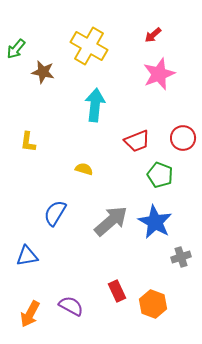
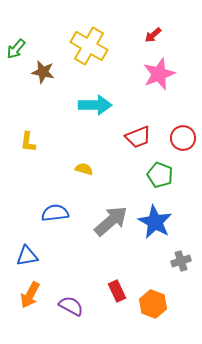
cyan arrow: rotated 84 degrees clockwise
red trapezoid: moved 1 px right, 4 px up
blue semicircle: rotated 52 degrees clockwise
gray cross: moved 4 px down
orange arrow: moved 19 px up
